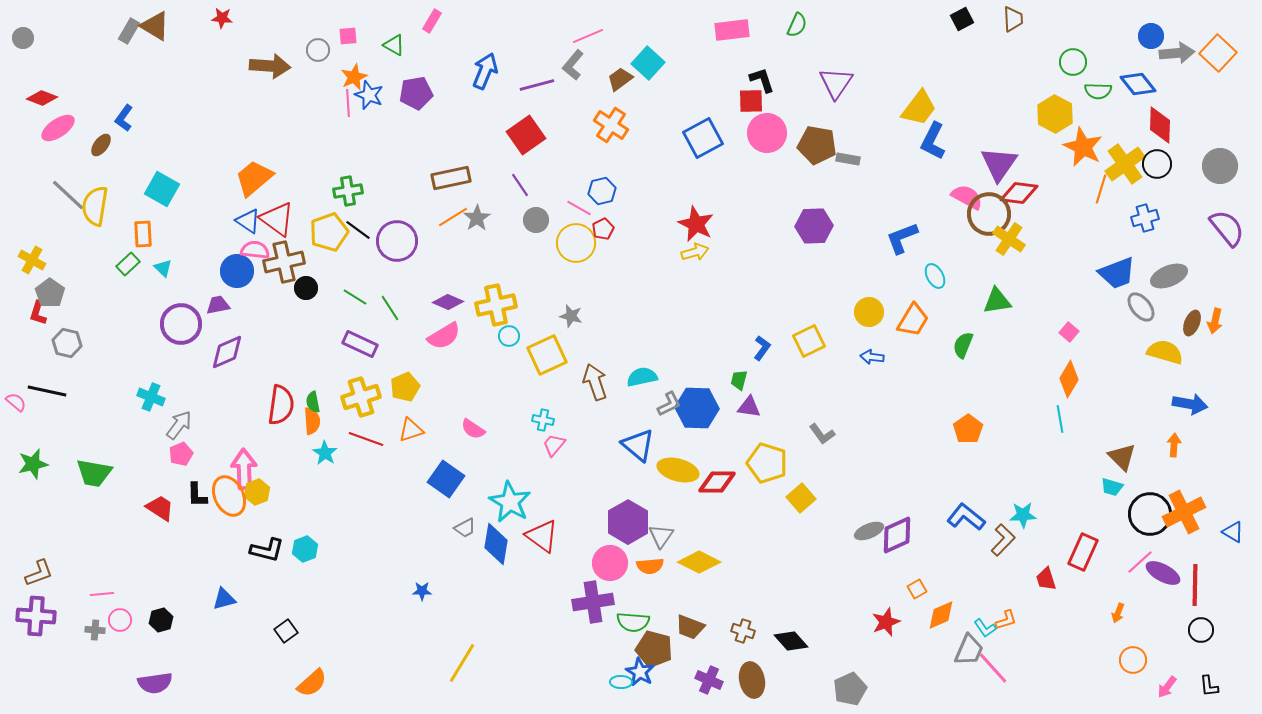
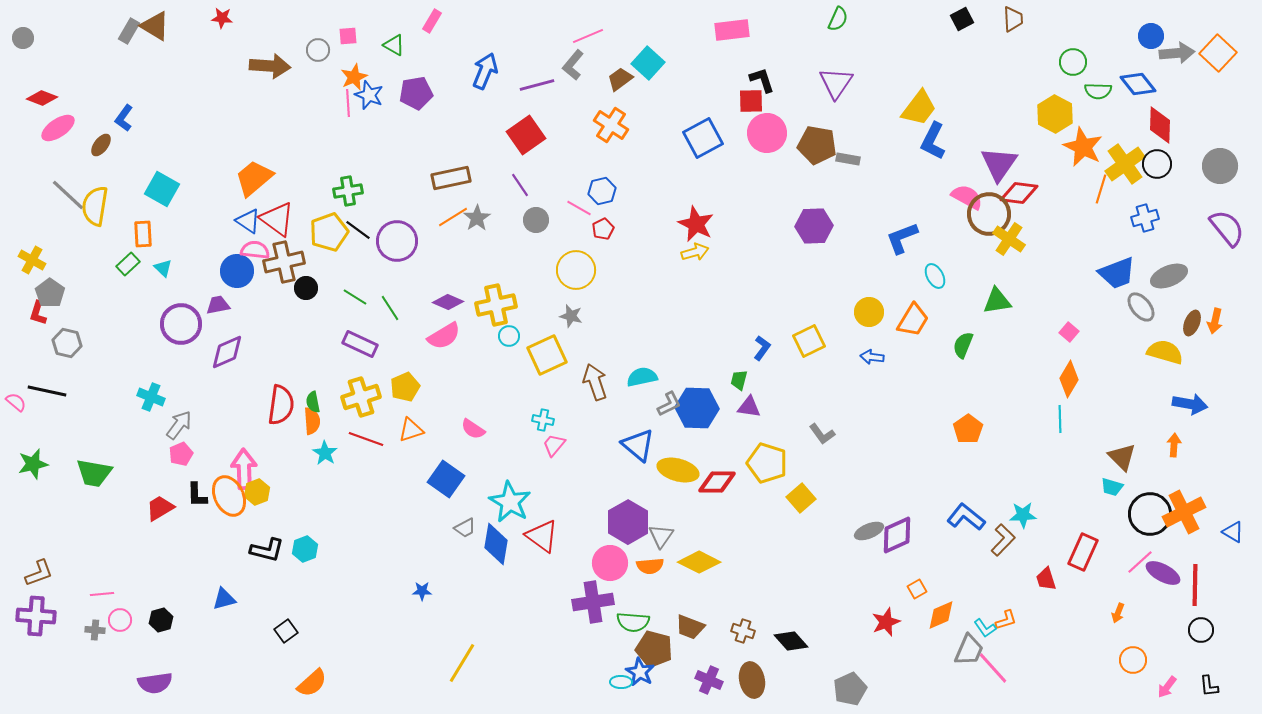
green semicircle at (797, 25): moved 41 px right, 6 px up
yellow circle at (576, 243): moved 27 px down
cyan line at (1060, 419): rotated 8 degrees clockwise
red trapezoid at (160, 508): rotated 64 degrees counterclockwise
